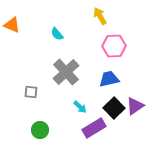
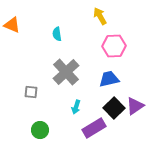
cyan semicircle: rotated 32 degrees clockwise
cyan arrow: moved 4 px left; rotated 64 degrees clockwise
